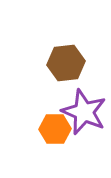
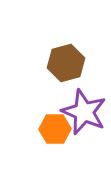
brown hexagon: rotated 9 degrees counterclockwise
